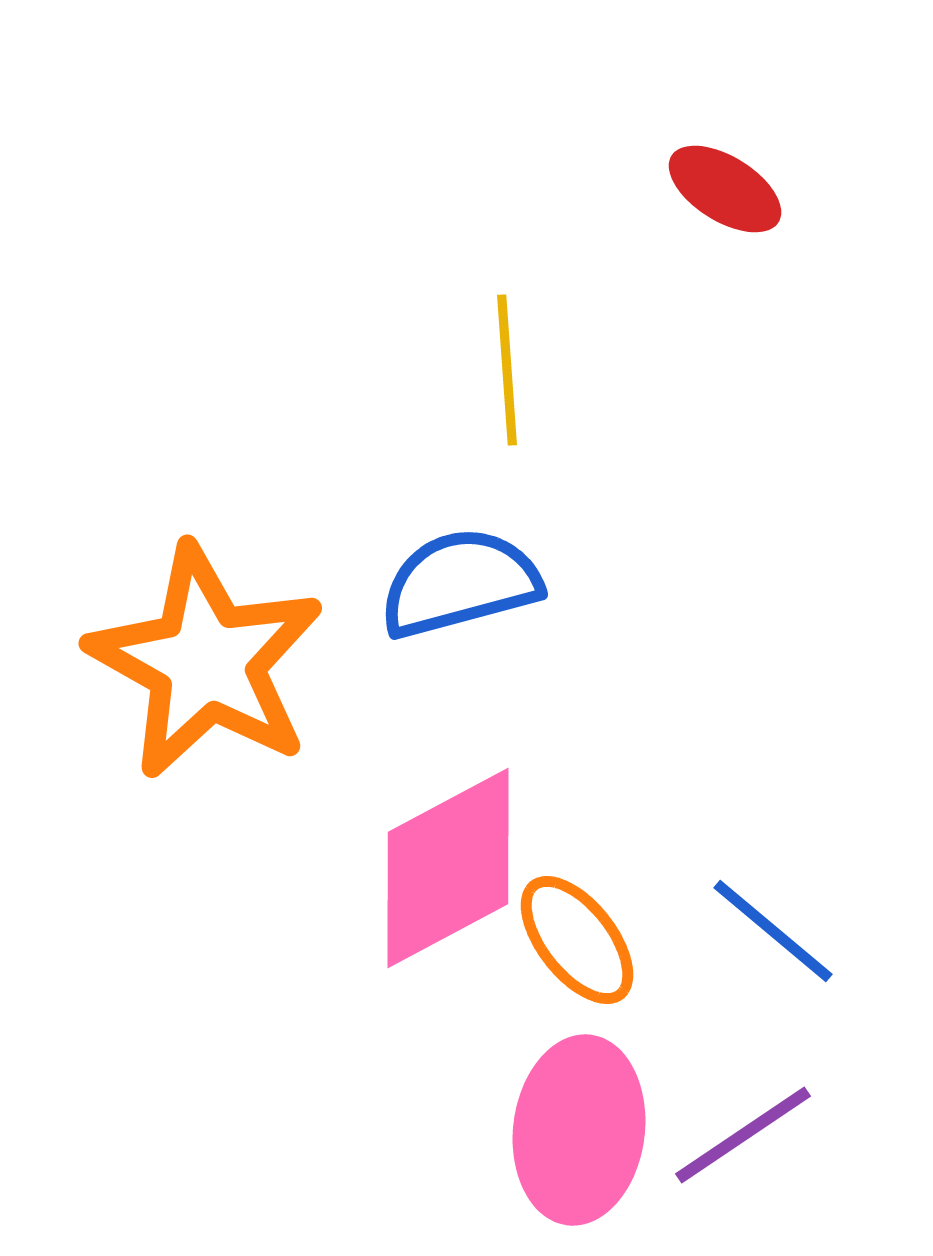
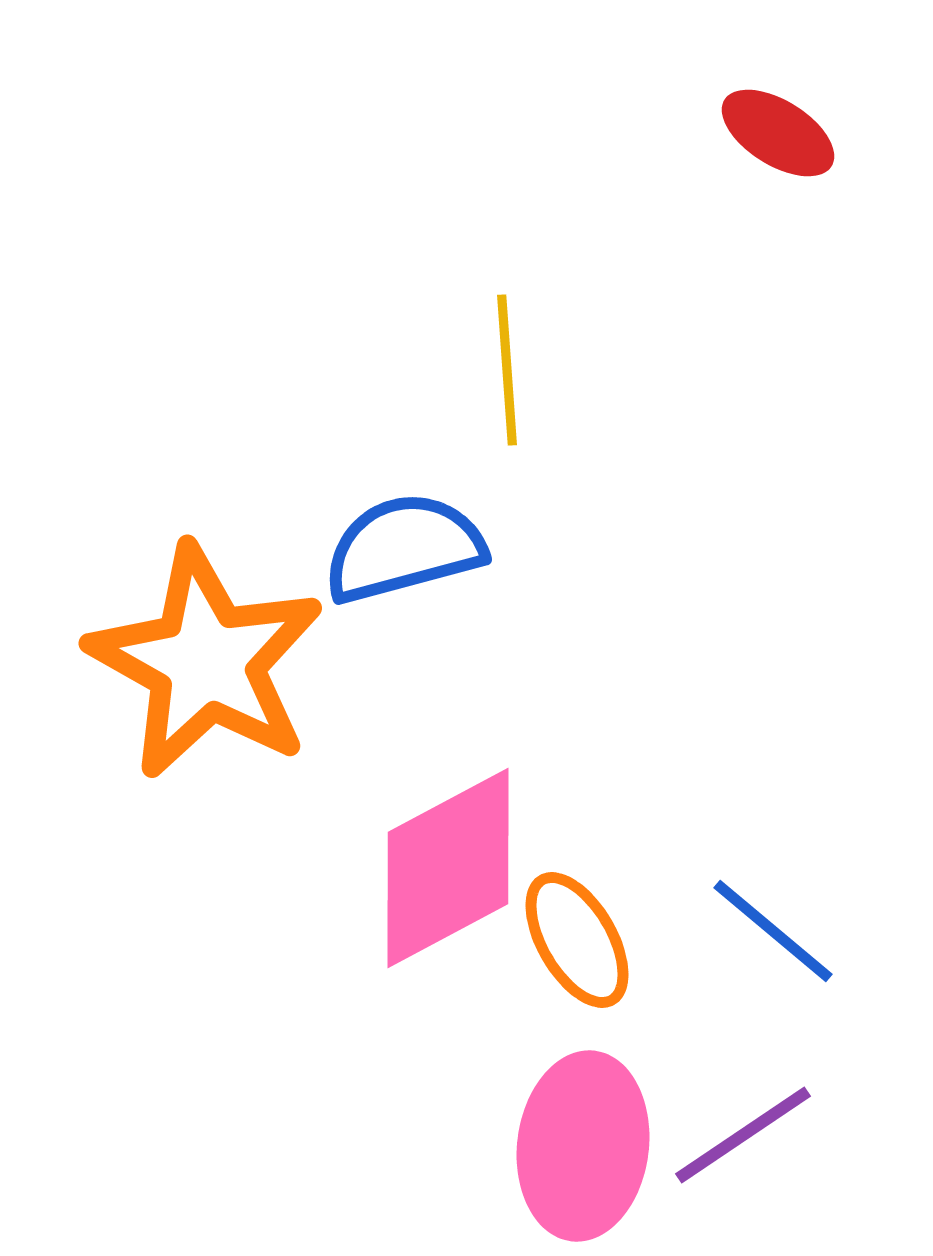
red ellipse: moved 53 px right, 56 px up
blue semicircle: moved 56 px left, 35 px up
orange ellipse: rotated 8 degrees clockwise
pink ellipse: moved 4 px right, 16 px down
